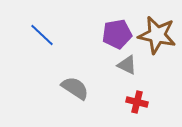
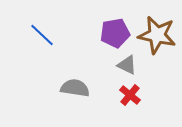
purple pentagon: moved 2 px left, 1 px up
gray semicircle: rotated 24 degrees counterclockwise
red cross: moved 7 px left, 7 px up; rotated 25 degrees clockwise
